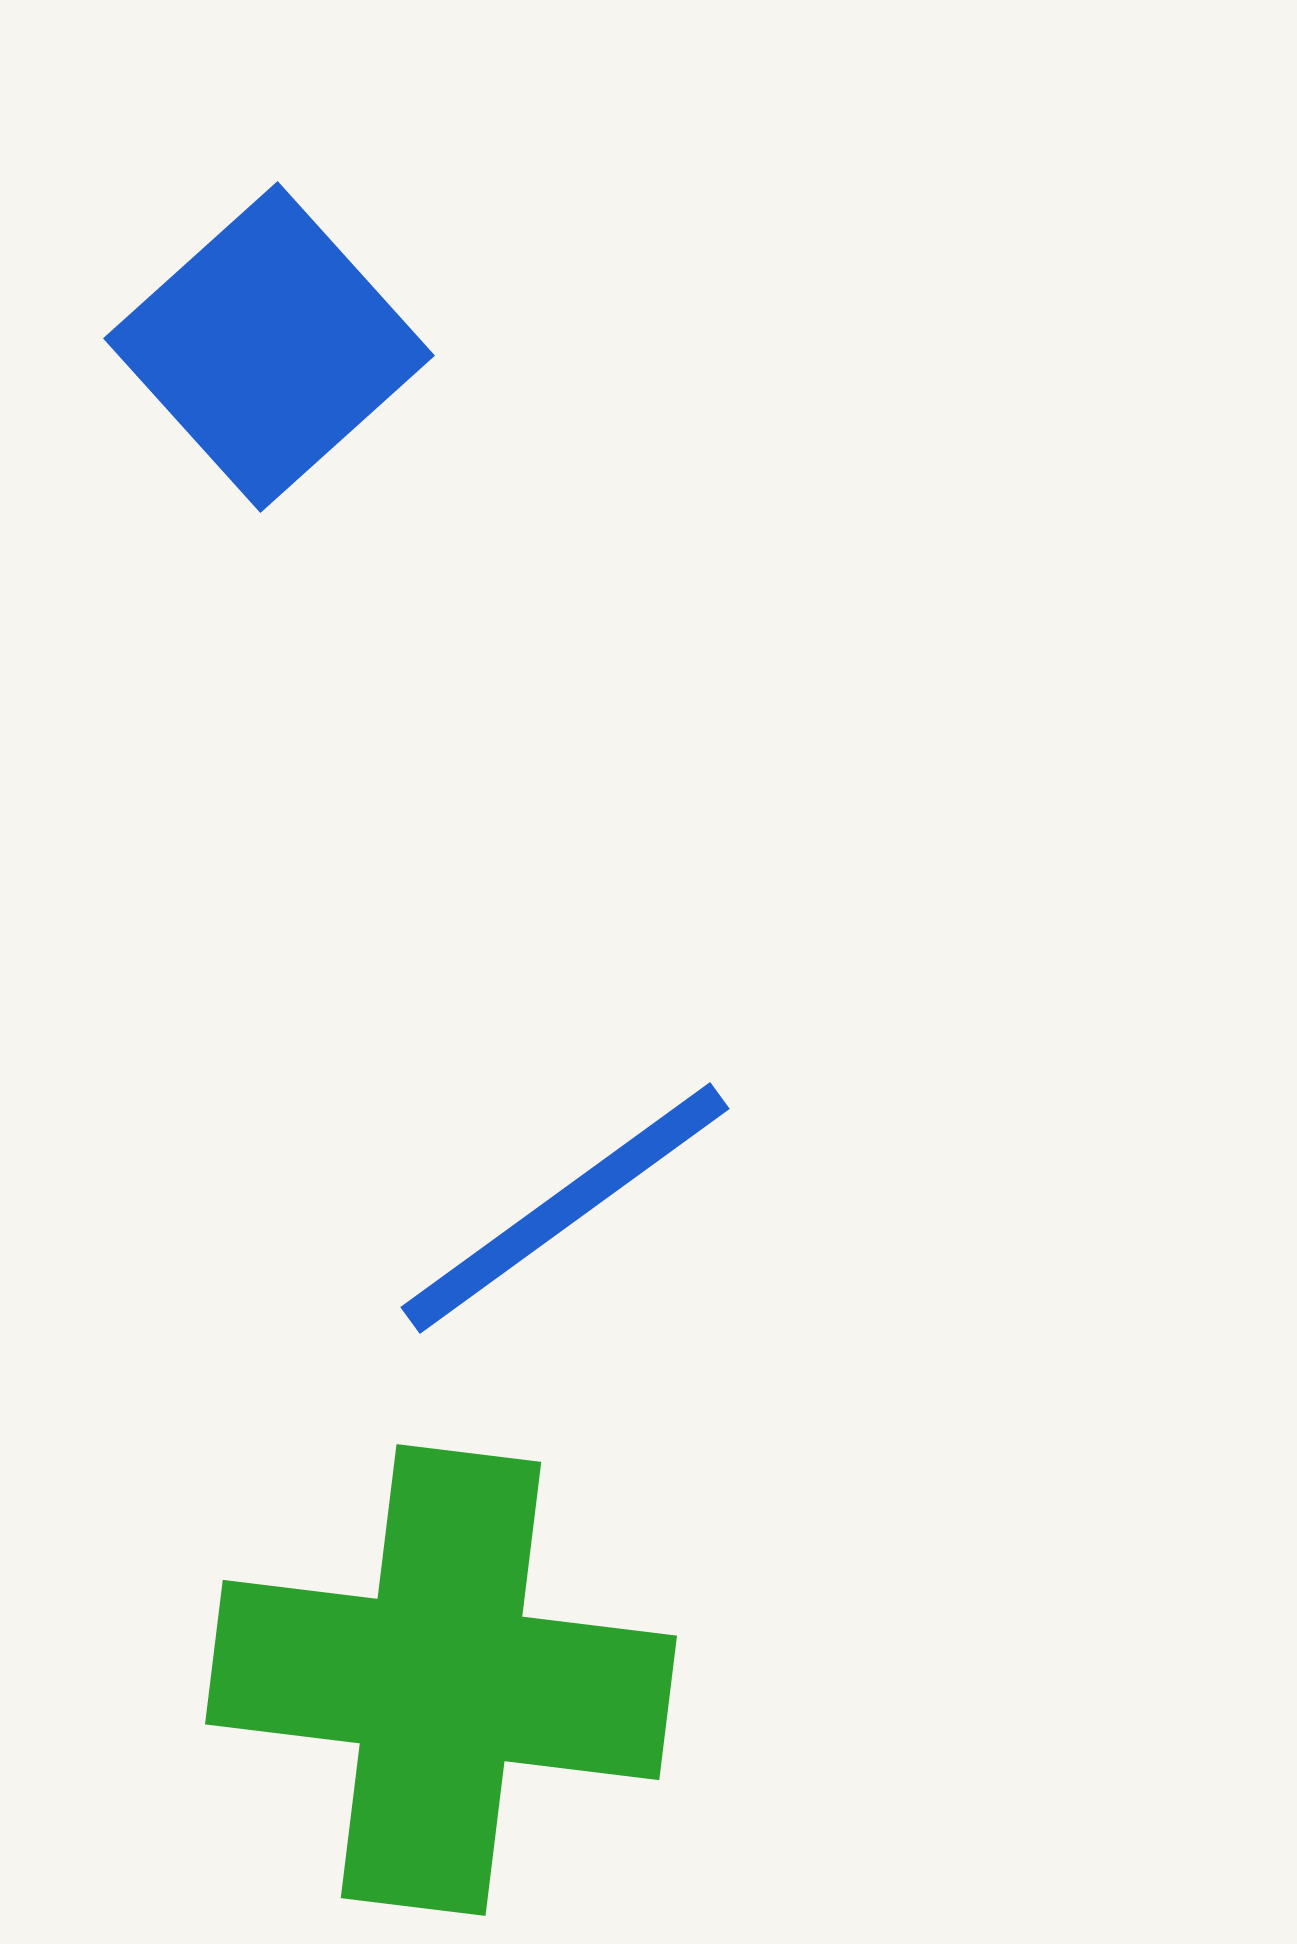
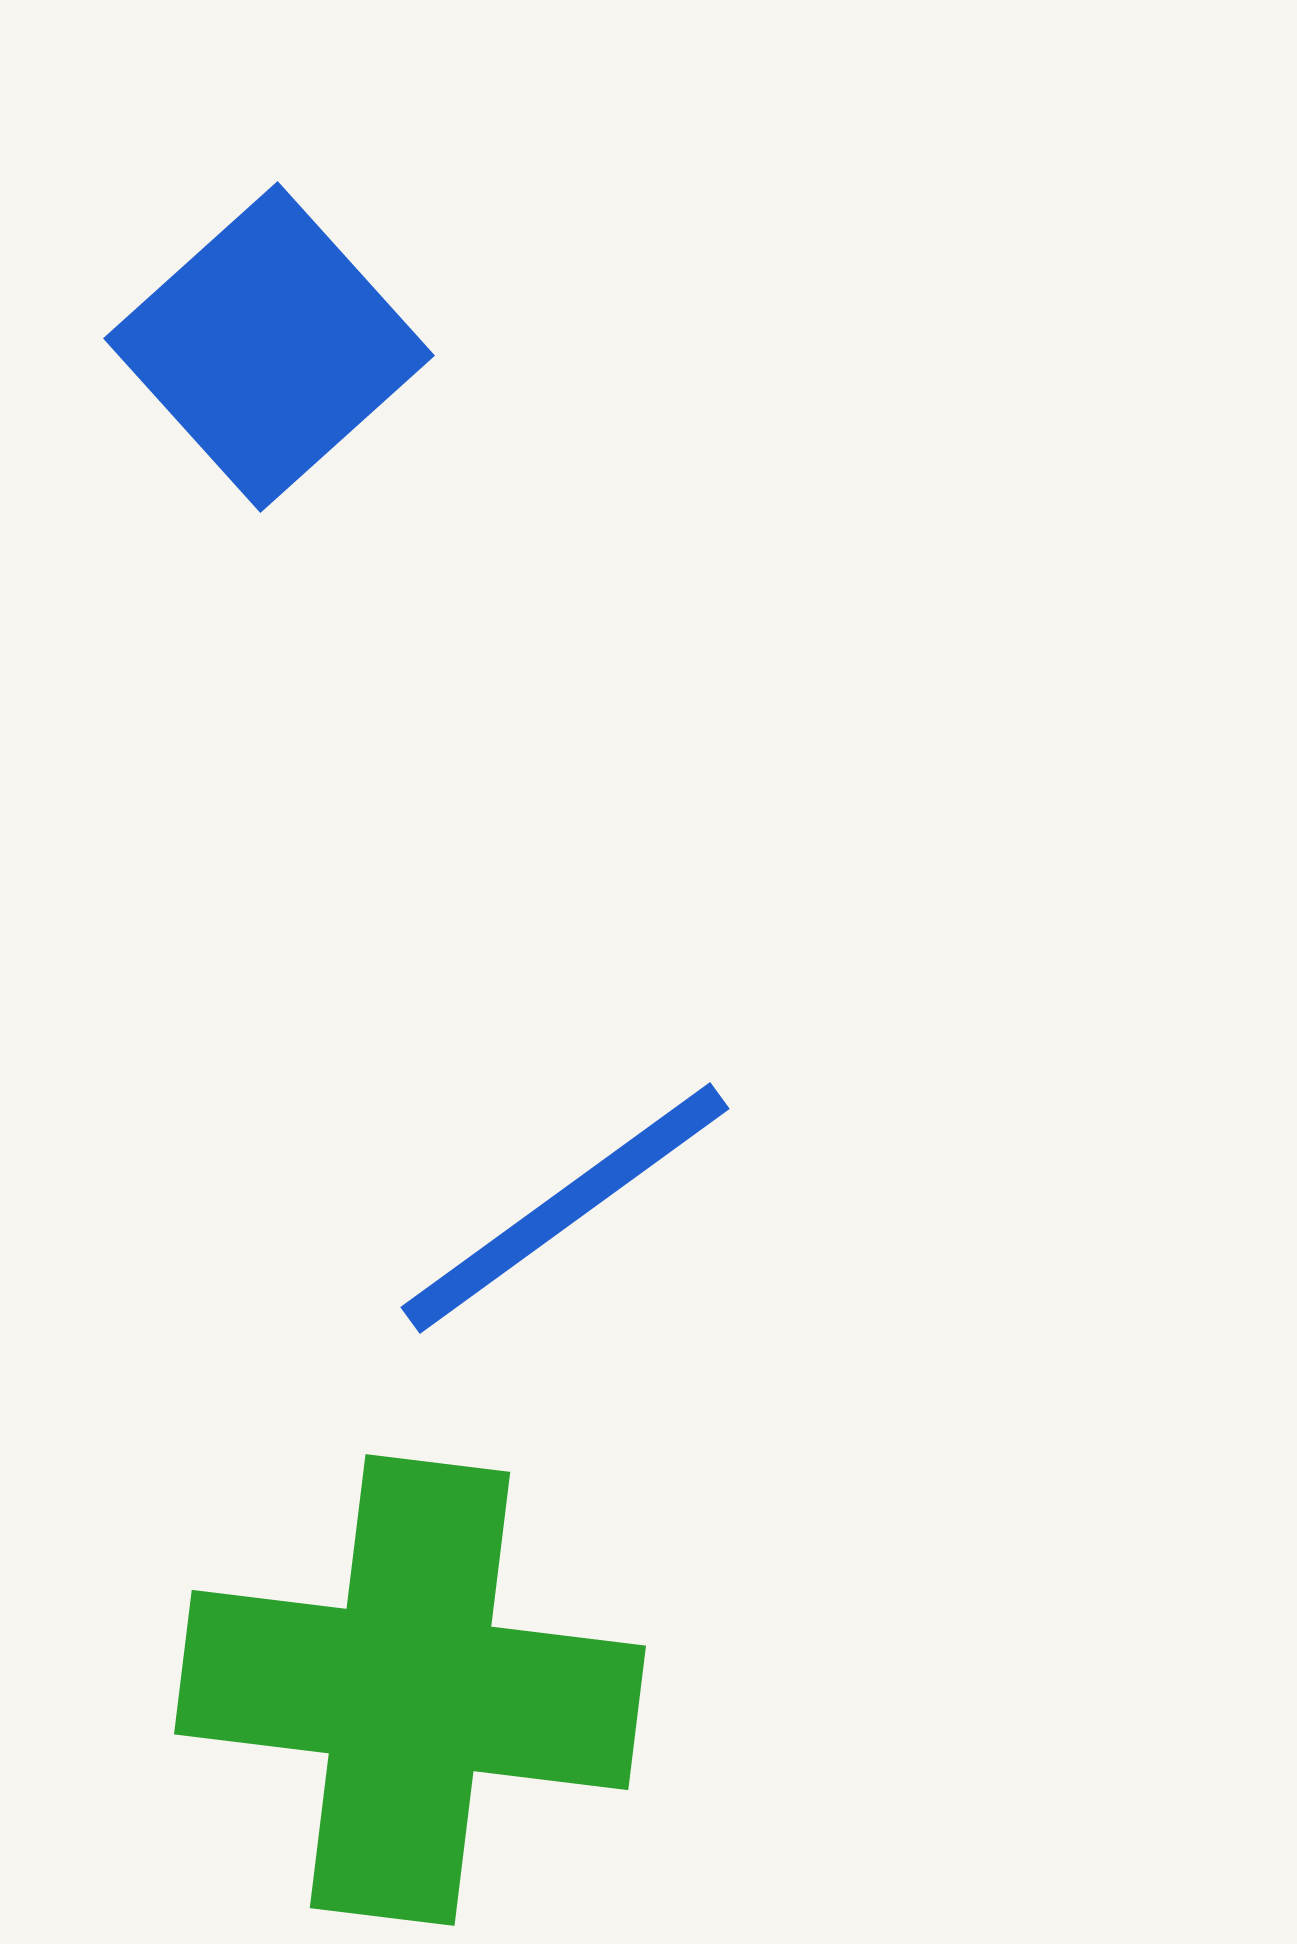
green cross: moved 31 px left, 10 px down
